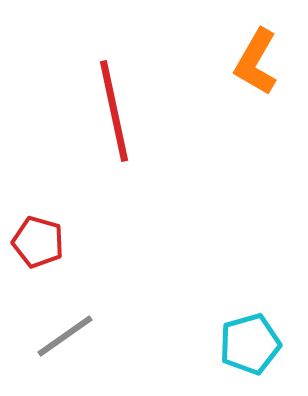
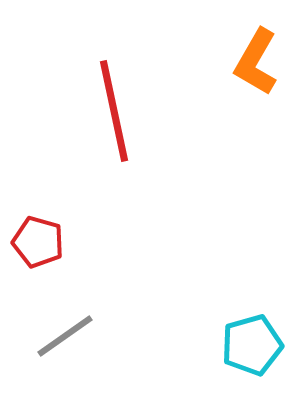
cyan pentagon: moved 2 px right, 1 px down
